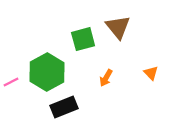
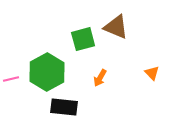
brown triangle: moved 2 px left; rotated 28 degrees counterclockwise
orange triangle: moved 1 px right
orange arrow: moved 6 px left
pink line: moved 3 px up; rotated 14 degrees clockwise
black rectangle: rotated 28 degrees clockwise
